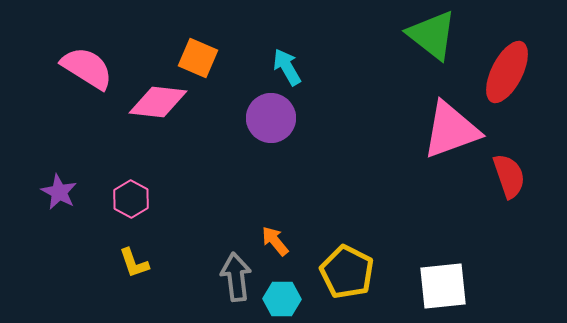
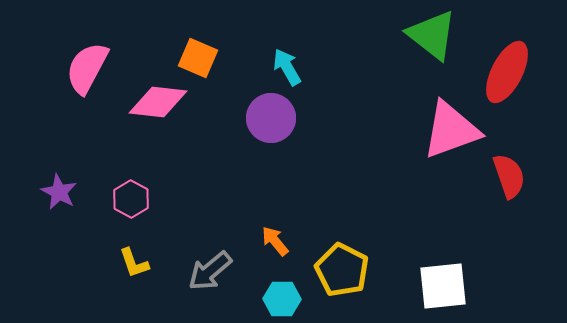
pink semicircle: rotated 94 degrees counterclockwise
yellow pentagon: moved 5 px left, 2 px up
gray arrow: moved 26 px left, 6 px up; rotated 123 degrees counterclockwise
